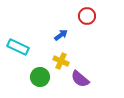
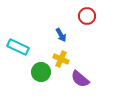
blue arrow: rotated 96 degrees clockwise
yellow cross: moved 2 px up
green circle: moved 1 px right, 5 px up
